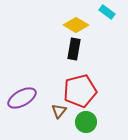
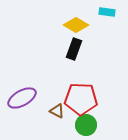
cyan rectangle: rotated 28 degrees counterclockwise
black rectangle: rotated 10 degrees clockwise
red pentagon: moved 1 px right, 8 px down; rotated 16 degrees clockwise
brown triangle: moved 2 px left; rotated 42 degrees counterclockwise
green circle: moved 3 px down
